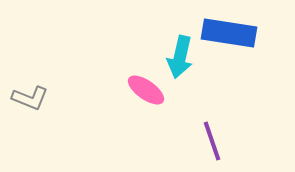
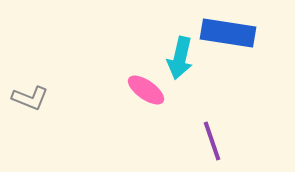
blue rectangle: moved 1 px left
cyan arrow: moved 1 px down
